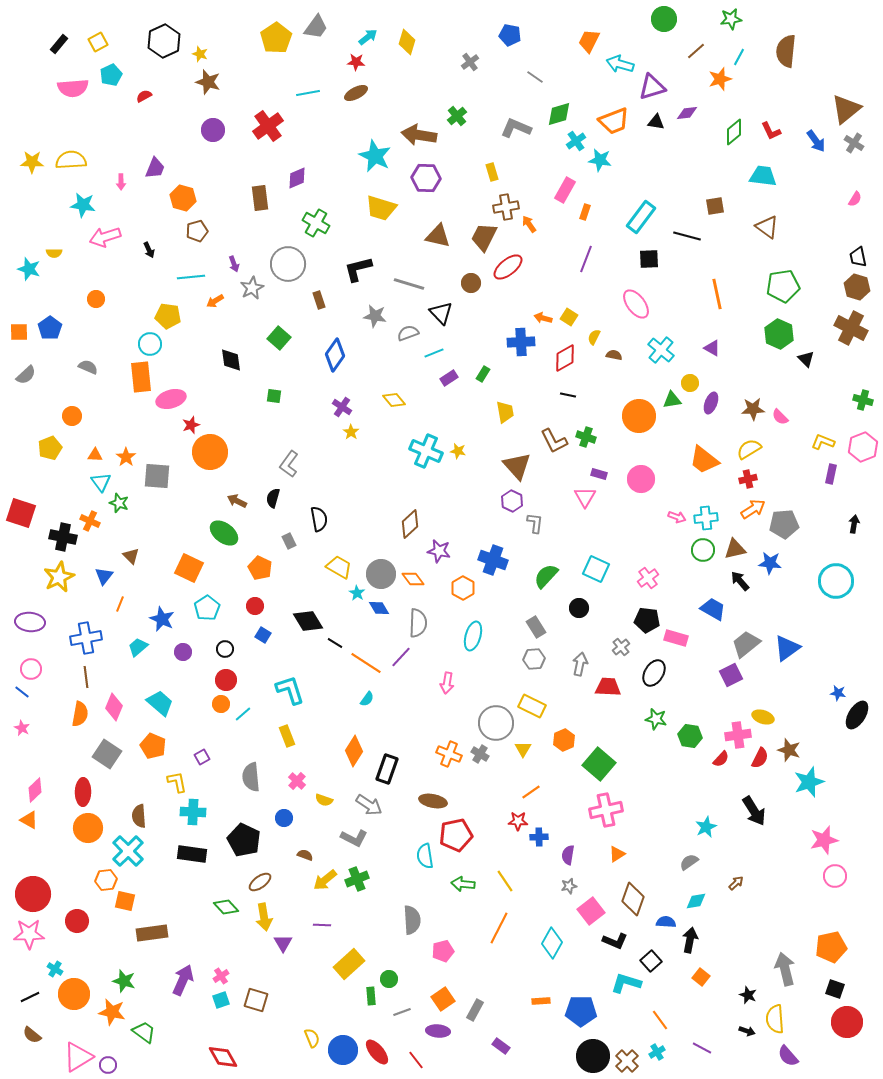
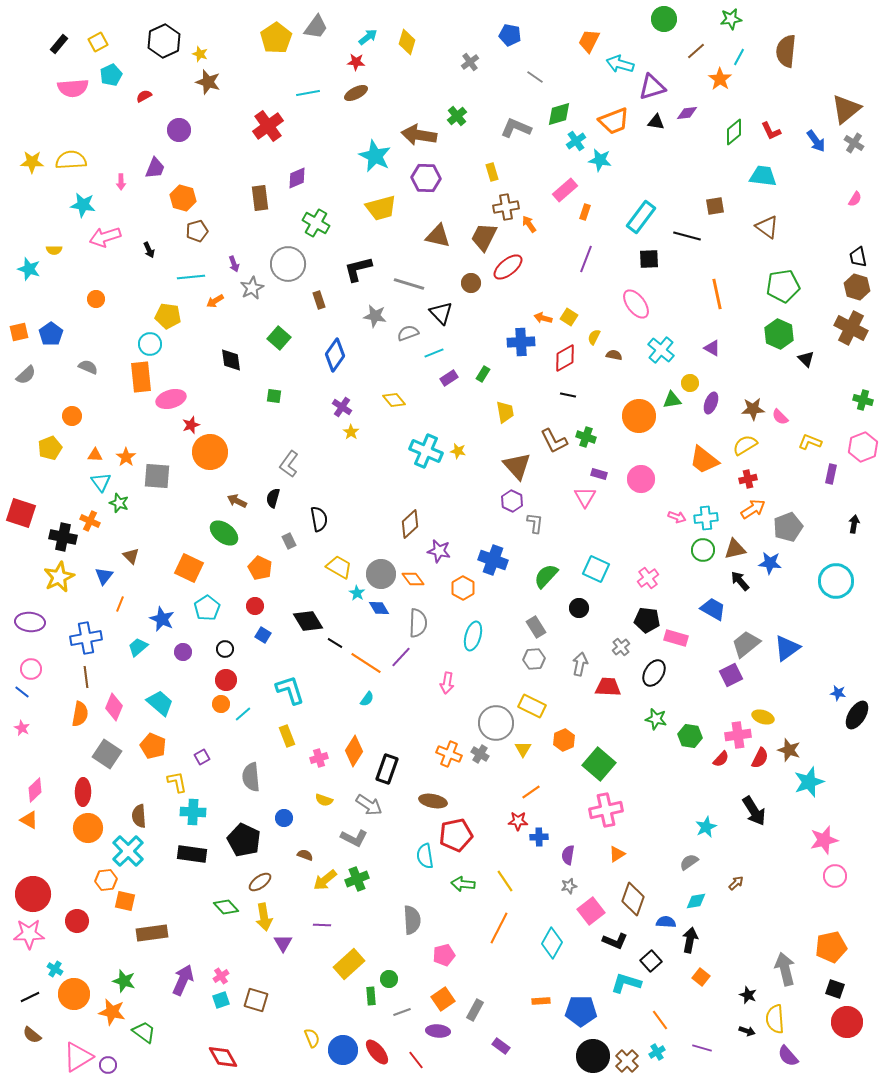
orange star at (720, 79): rotated 20 degrees counterclockwise
purple circle at (213, 130): moved 34 px left
pink rectangle at (565, 190): rotated 20 degrees clockwise
yellow trapezoid at (381, 208): rotated 32 degrees counterclockwise
yellow semicircle at (54, 253): moved 3 px up
blue pentagon at (50, 328): moved 1 px right, 6 px down
orange square at (19, 332): rotated 12 degrees counterclockwise
yellow L-shape at (823, 442): moved 13 px left
yellow semicircle at (749, 449): moved 4 px left, 4 px up
gray pentagon at (784, 524): moved 4 px right, 3 px down; rotated 16 degrees counterclockwise
pink cross at (297, 781): moved 22 px right, 23 px up; rotated 30 degrees clockwise
pink pentagon at (443, 951): moved 1 px right, 4 px down
purple line at (702, 1048): rotated 12 degrees counterclockwise
